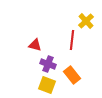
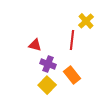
yellow square: rotated 24 degrees clockwise
